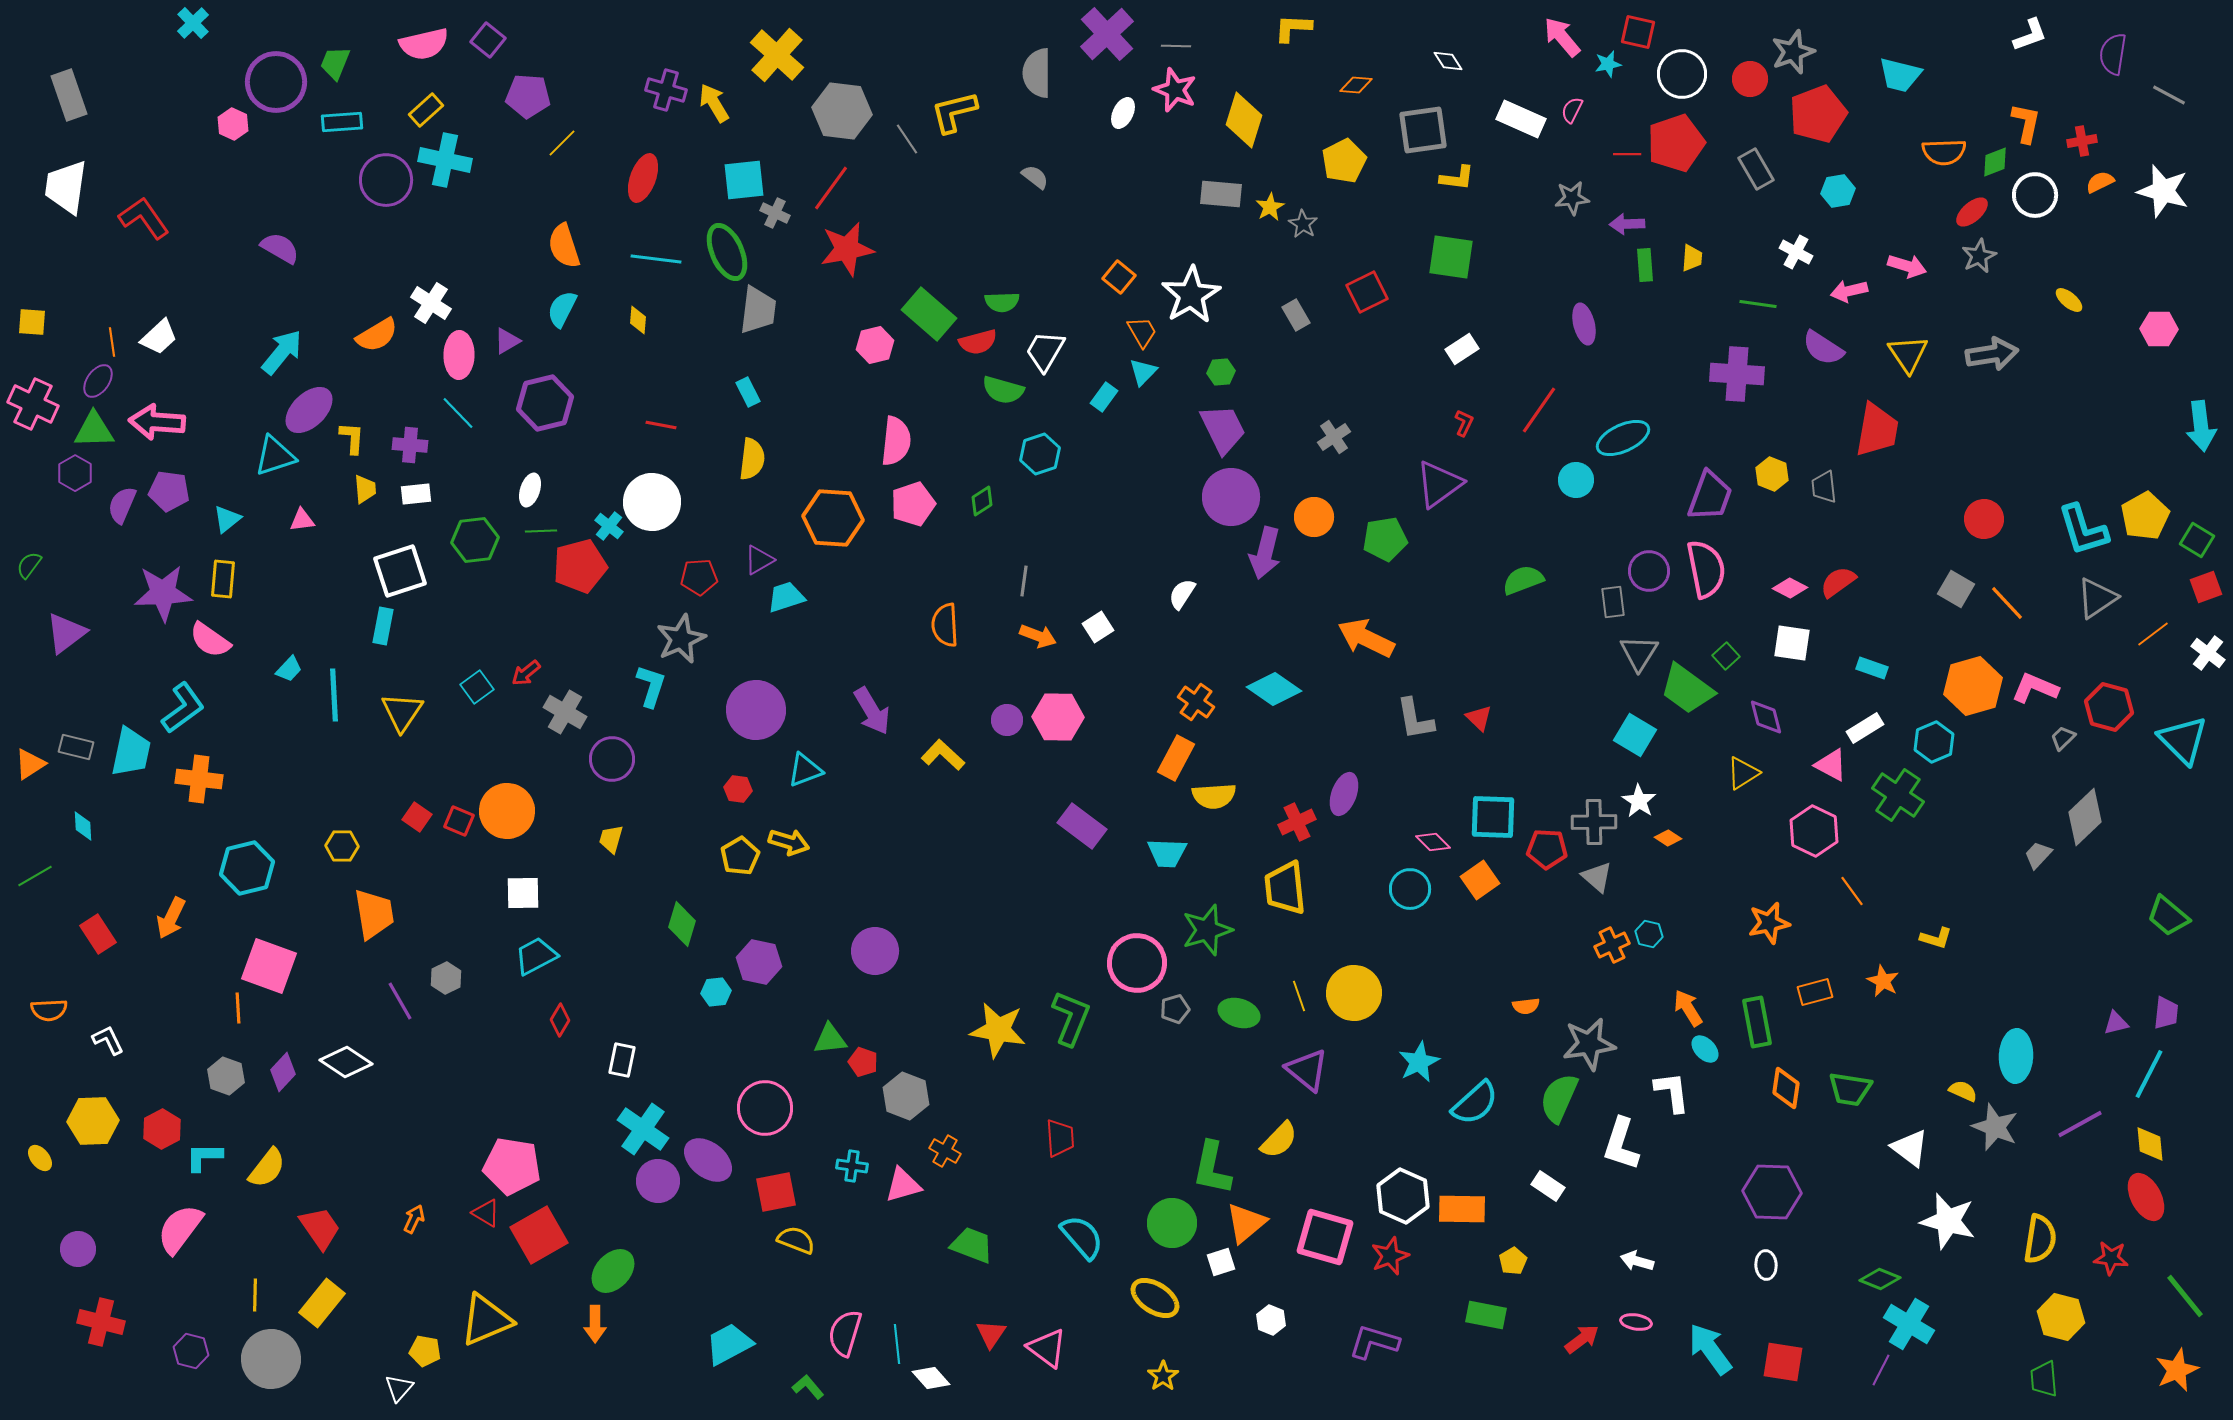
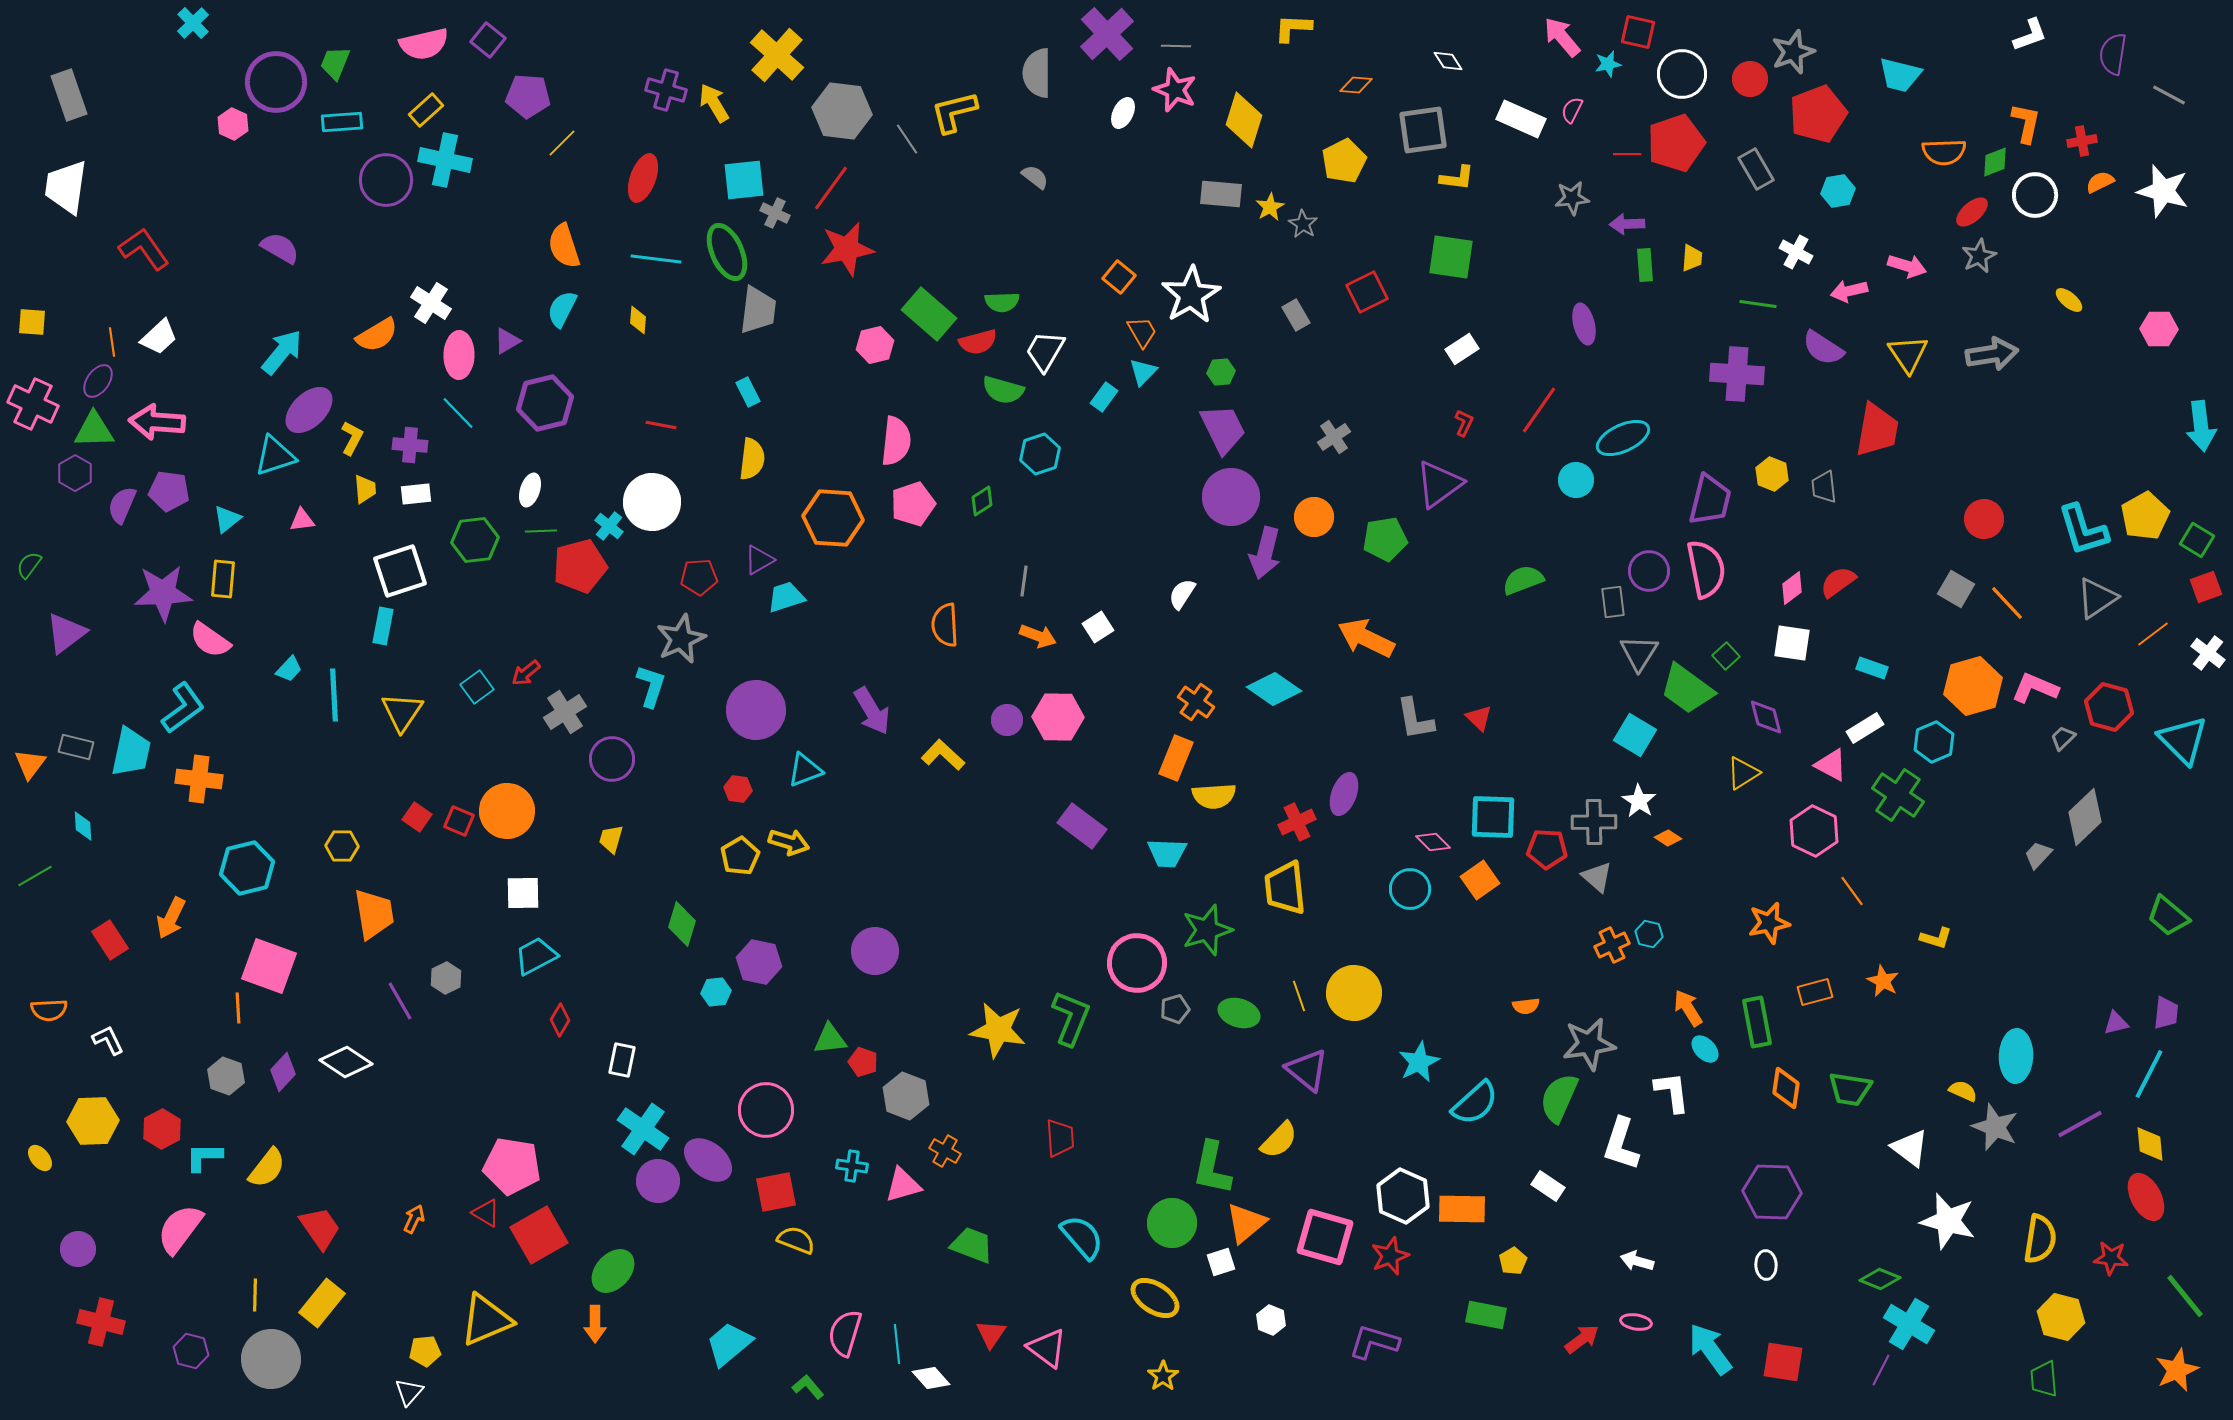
red L-shape at (144, 218): moved 31 px down
yellow L-shape at (352, 438): rotated 24 degrees clockwise
purple trapezoid at (1710, 496): moved 4 px down; rotated 6 degrees counterclockwise
pink diamond at (1790, 588): moved 2 px right; rotated 64 degrees counterclockwise
gray cross at (565, 712): rotated 27 degrees clockwise
orange rectangle at (1176, 758): rotated 6 degrees counterclockwise
orange triangle at (30, 764): rotated 20 degrees counterclockwise
red rectangle at (98, 934): moved 12 px right, 6 px down
pink circle at (765, 1108): moved 1 px right, 2 px down
cyan trapezoid at (729, 1344): rotated 12 degrees counterclockwise
yellow pentagon at (425, 1351): rotated 16 degrees counterclockwise
white triangle at (399, 1388): moved 10 px right, 4 px down
